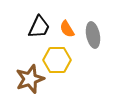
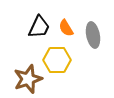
orange semicircle: moved 1 px left, 1 px up
brown star: moved 2 px left
